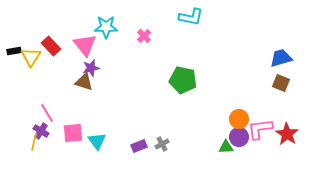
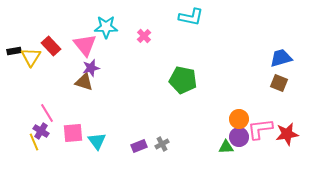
brown square: moved 2 px left
red star: rotated 30 degrees clockwise
yellow line: rotated 36 degrees counterclockwise
